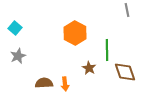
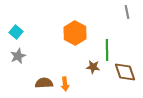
gray line: moved 2 px down
cyan square: moved 1 px right, 4 px down
brown star: moved 4 px right, 1 px up; rotated 24 degrees counterclockwise
